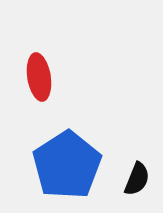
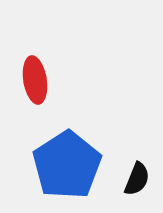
red ellipse: moved 4 px left, 3 px down
